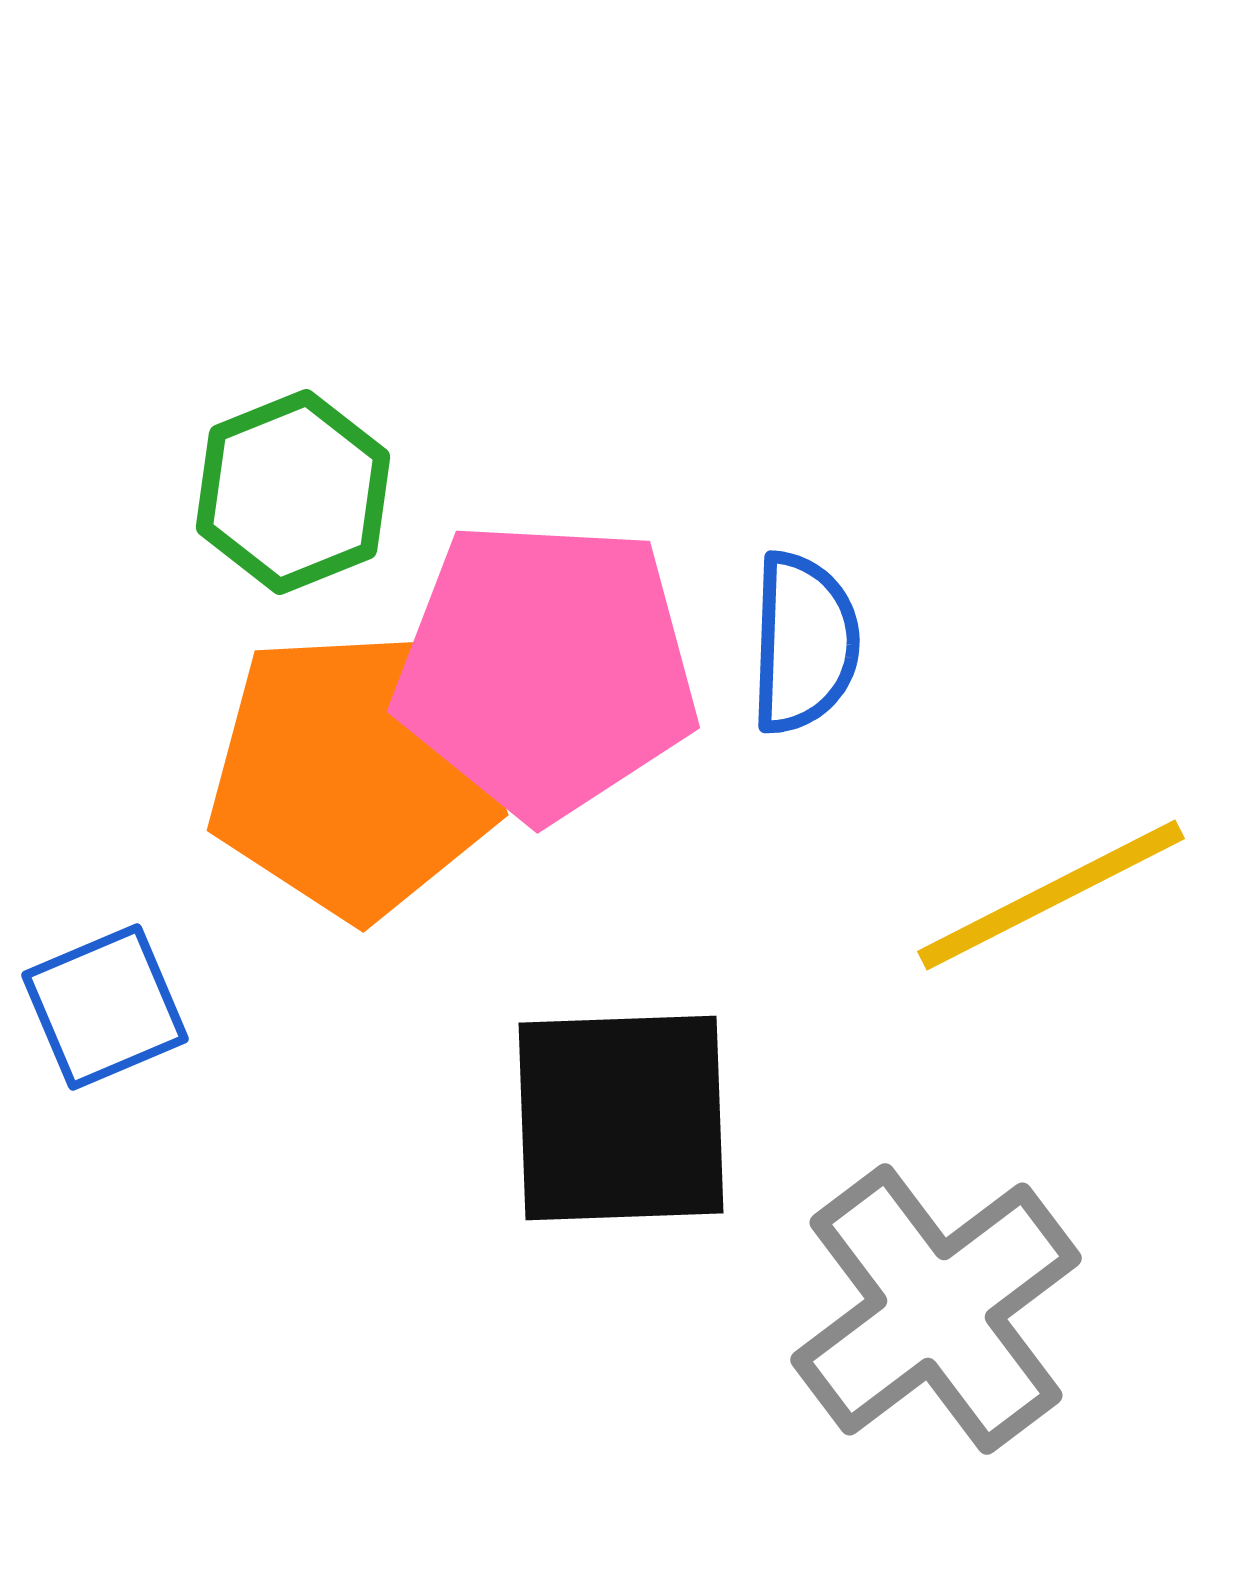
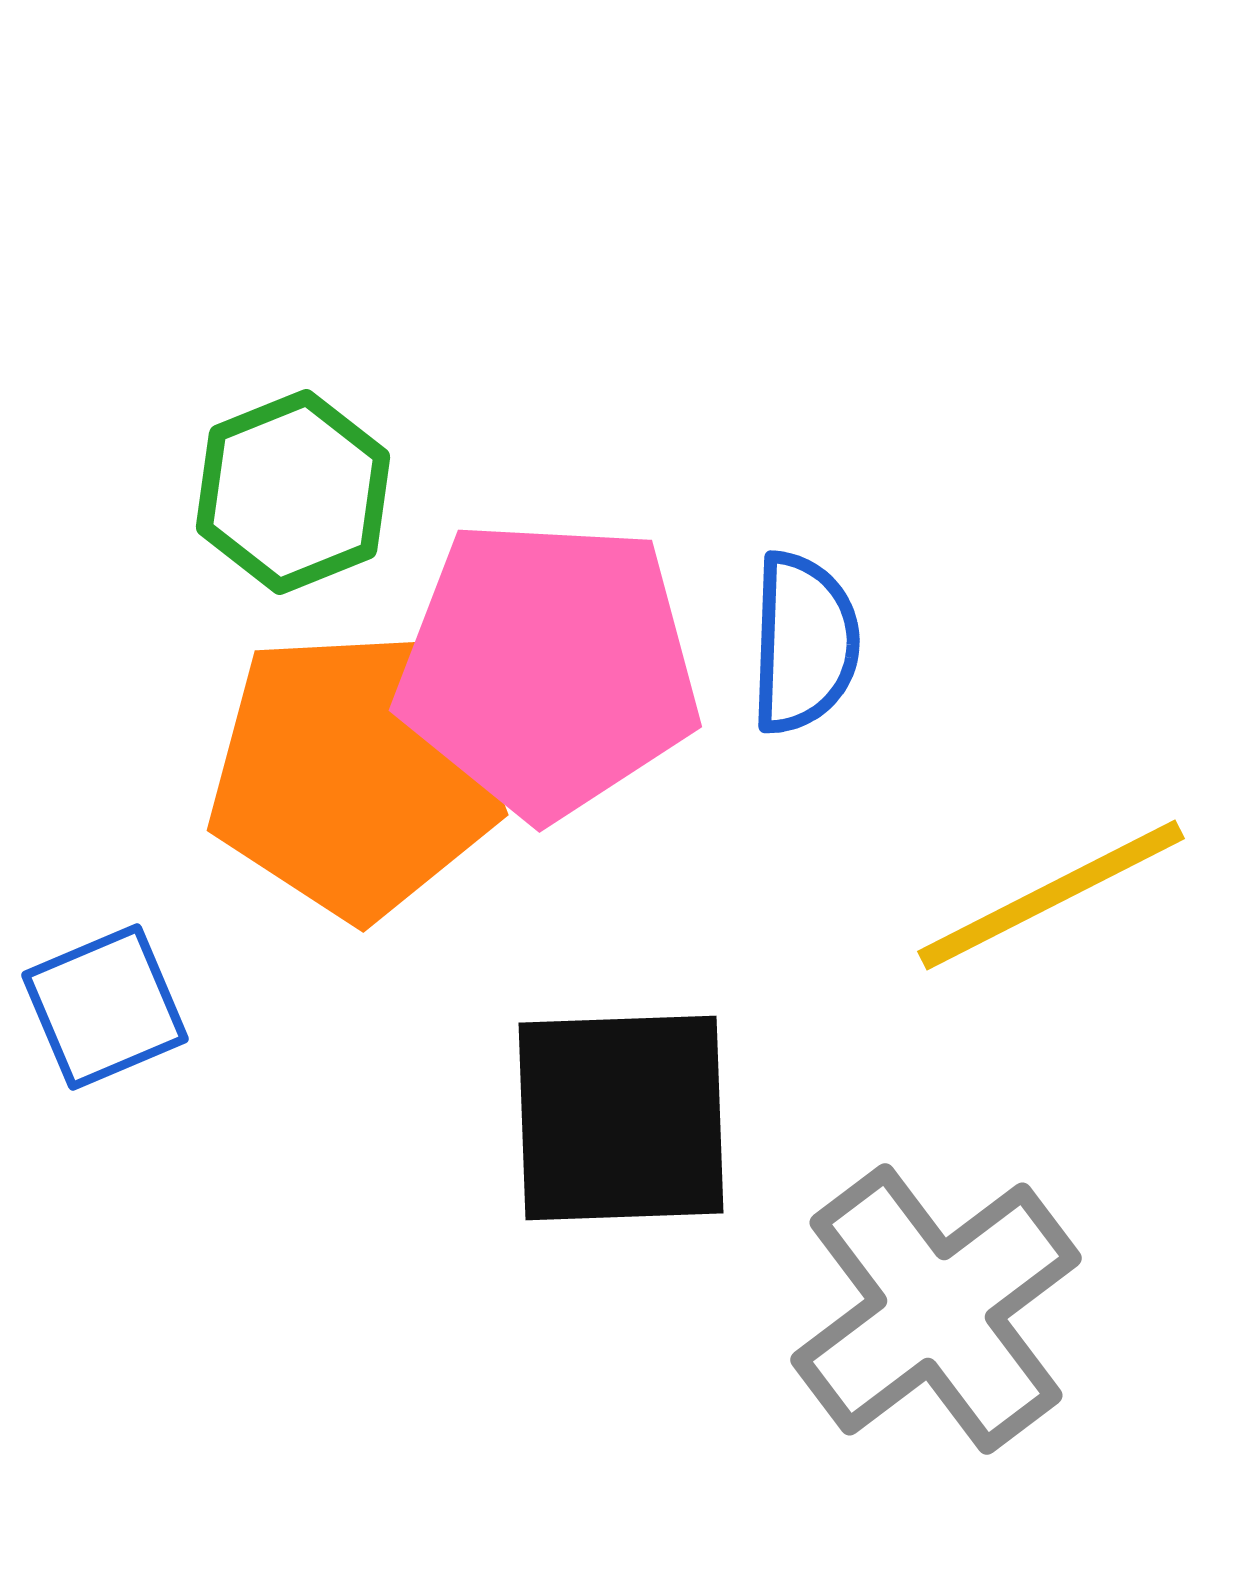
pink pentagon: moved 2 px right, 1 px up
